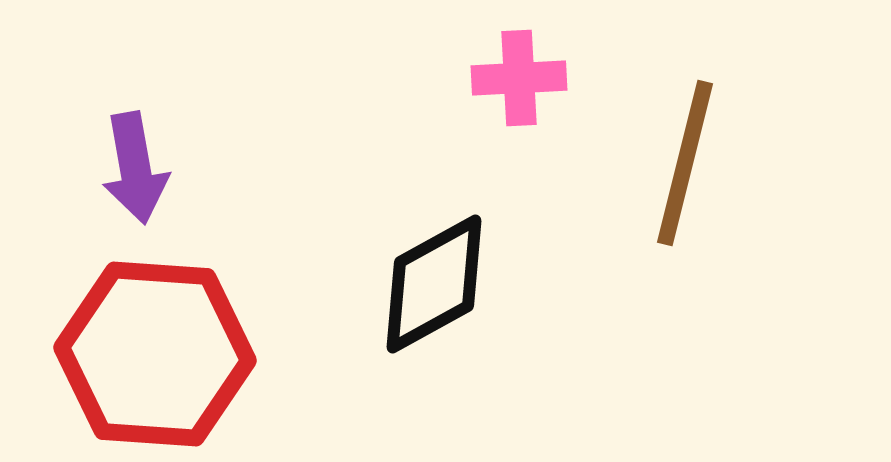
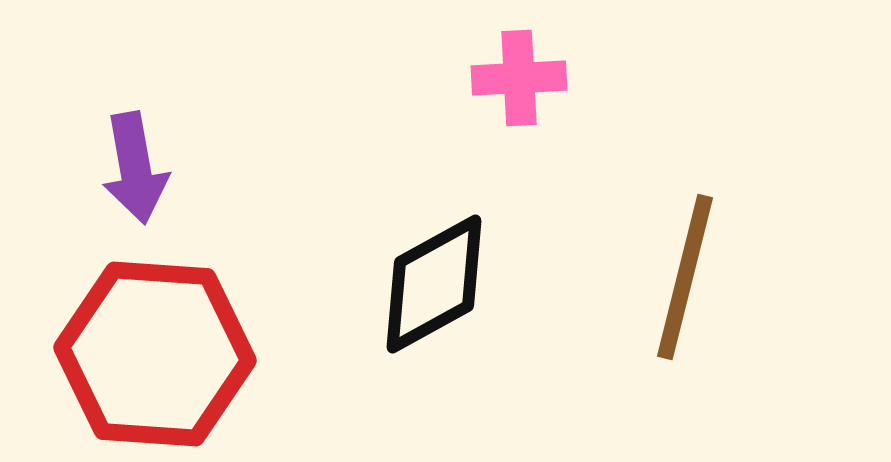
brown line: moved 114 px down
